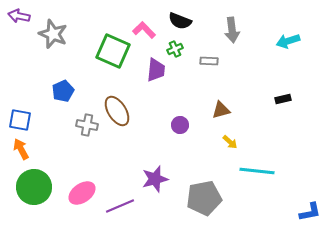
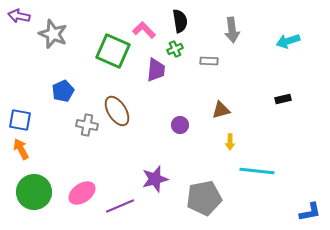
black semicircle: rotated 120 degrees counterclockwise
yellow arrow: rotated 49 degrees clockwise
green circle: moved 5 px down
